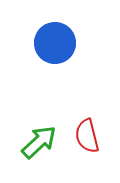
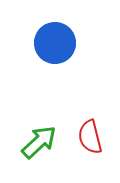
red semicircle: moved 3 px right, 1 px down
